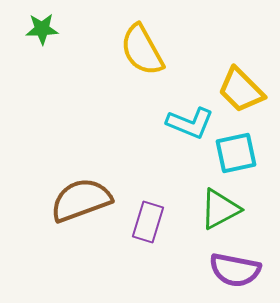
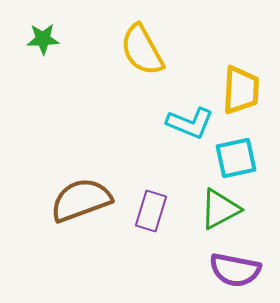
green star: moved 1 px right, 10 px down
yellow trapezoid: rotated 132 degrees counterclockwise
cyan square: moved 5 px down
purple rectangle: moved 3 px right, 11 px up
